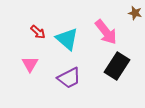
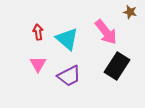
brown star: moved 5 px left, 1 px up
red arrow: rotated 140 degrees counterclockwise
pink triangle: moved 8 px right
purple trapezoid: moved 2 px up
